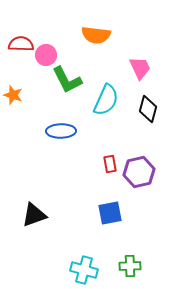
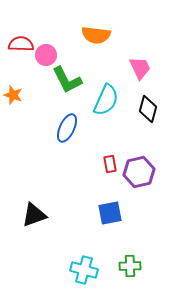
blue ellipse: moved 6 px right, 3 px up; rotated 64 degrees counterclockwise
